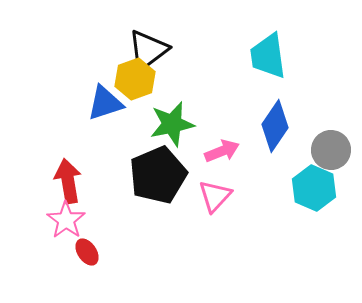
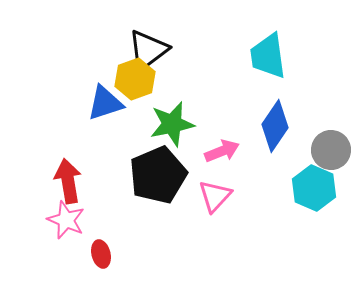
pink star: rotated 12 degrees counterclockwise
red ellipse: moved 14 px right, 2 px down; rotated 20 degrees clockwise
